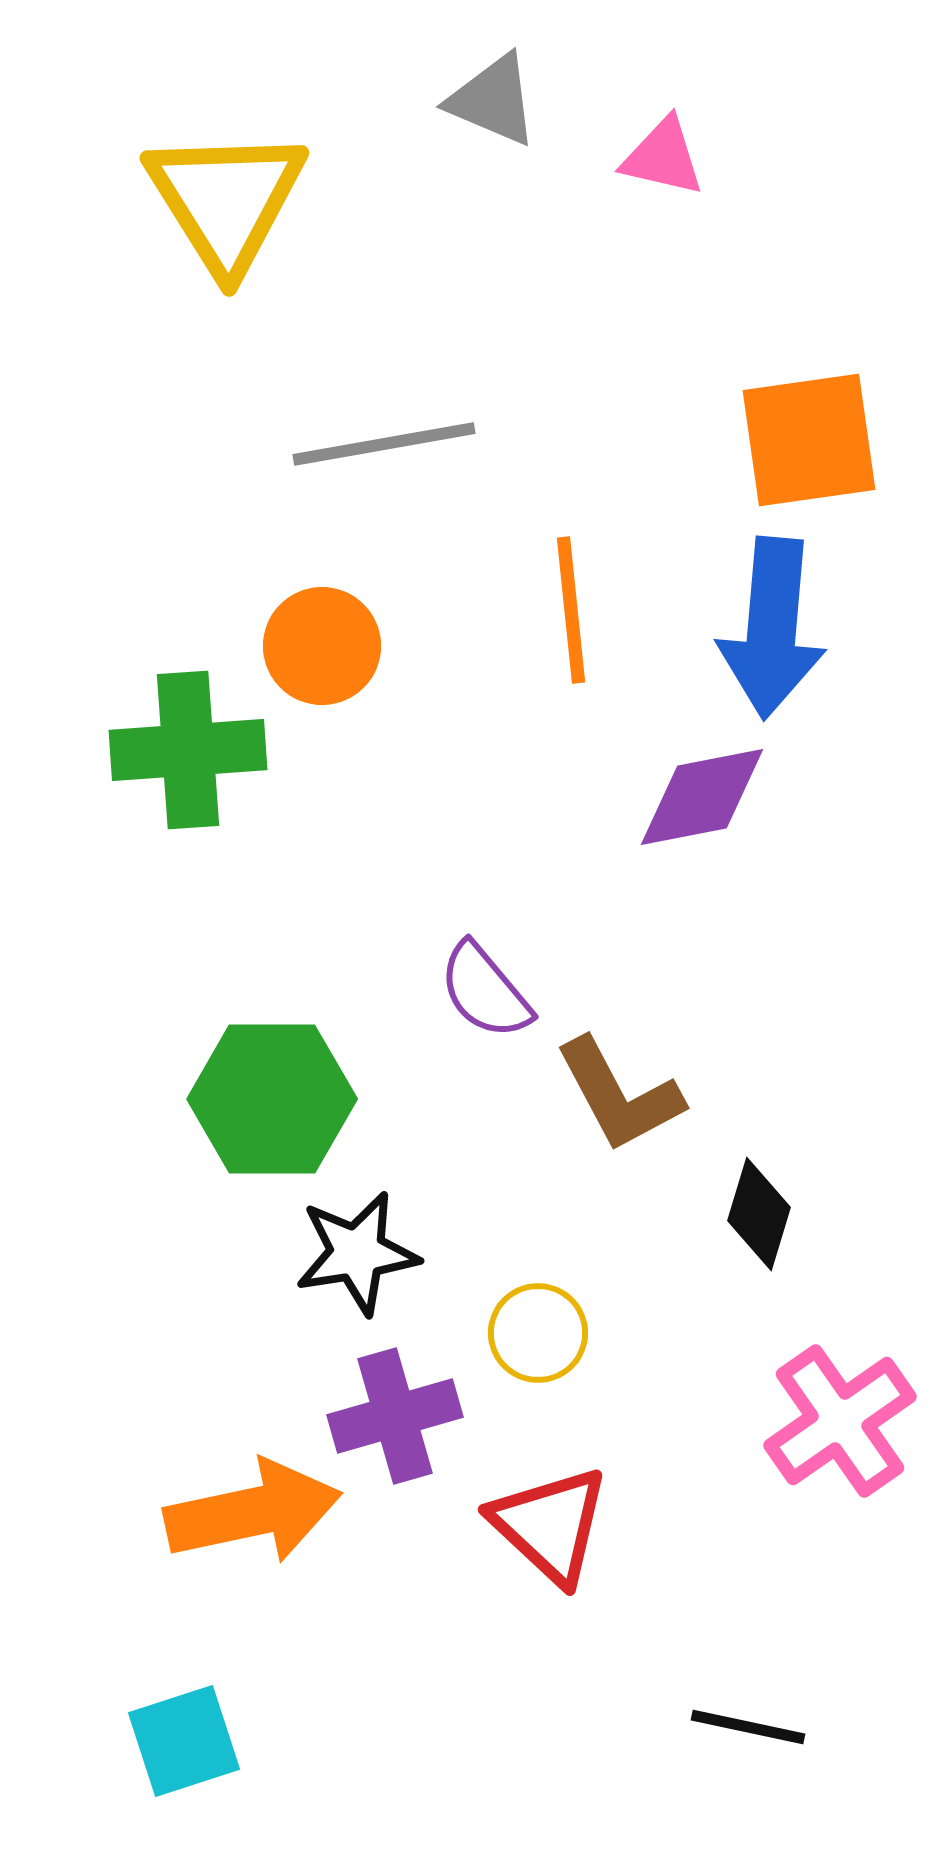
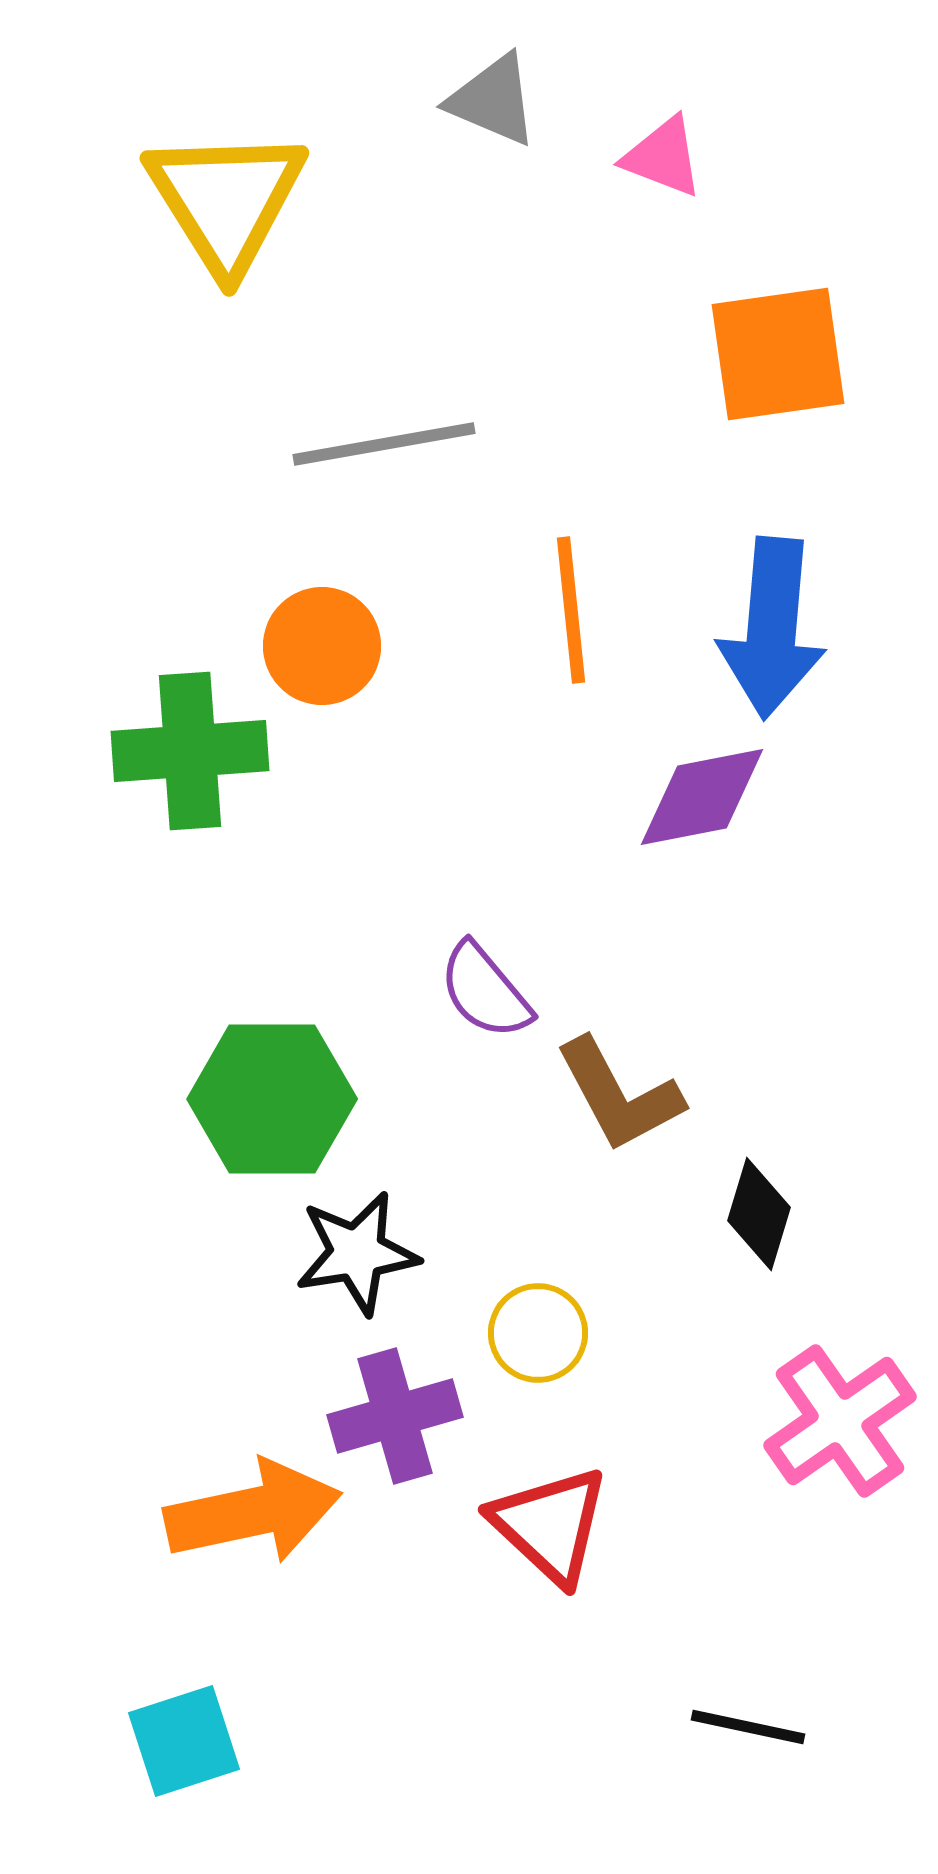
pink triangle: rotated 8 degrees clockwise
orange square: moved 31 px left, 86 px up
green cross: moved 2 px right, 1 px down
